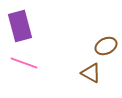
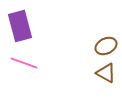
brown triangle: moved 15 px right
